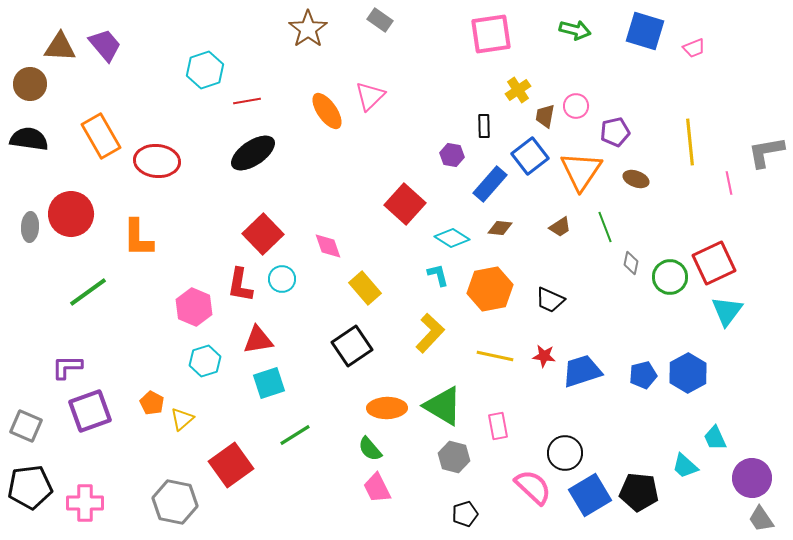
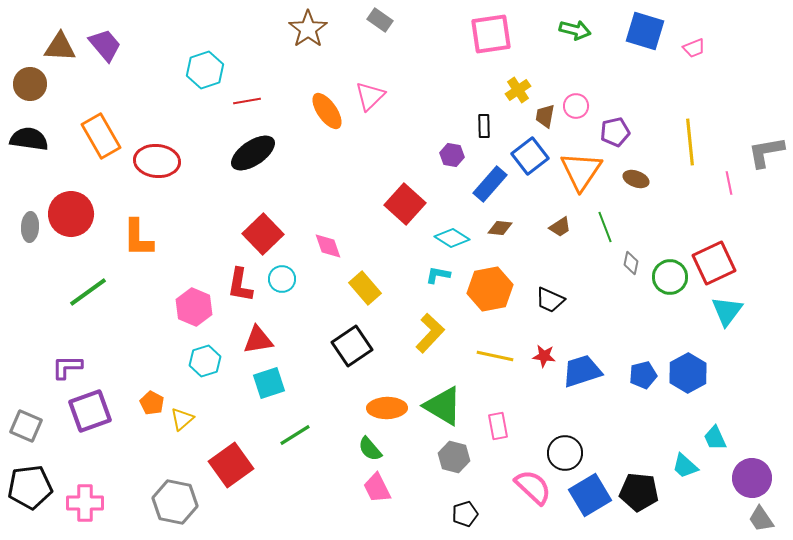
cyan L-shape at (438, 275): rotated 65 degrees counterclockwise
